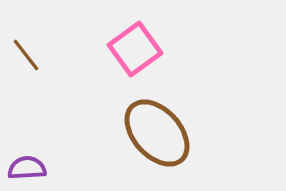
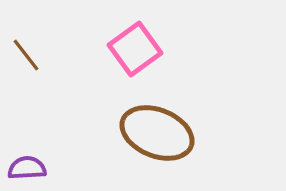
brown ellipse: rotated 26 degrees counterclockwise
